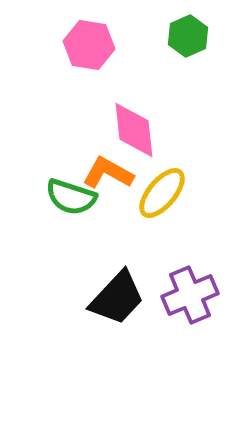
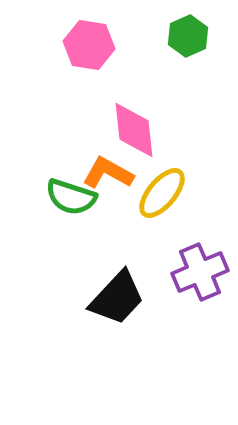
purple cross: moved 10 px right, 23 px up
